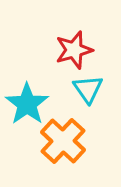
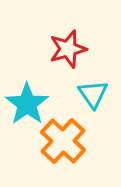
red star: moved 6 px left, 1 px up
cyan triangle: moved 5 px right, 5 px down
